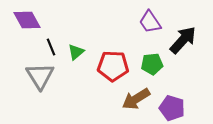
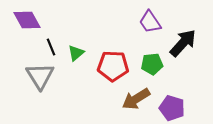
black arrow: moved 3 px down
green triangle: moved 1 px down
